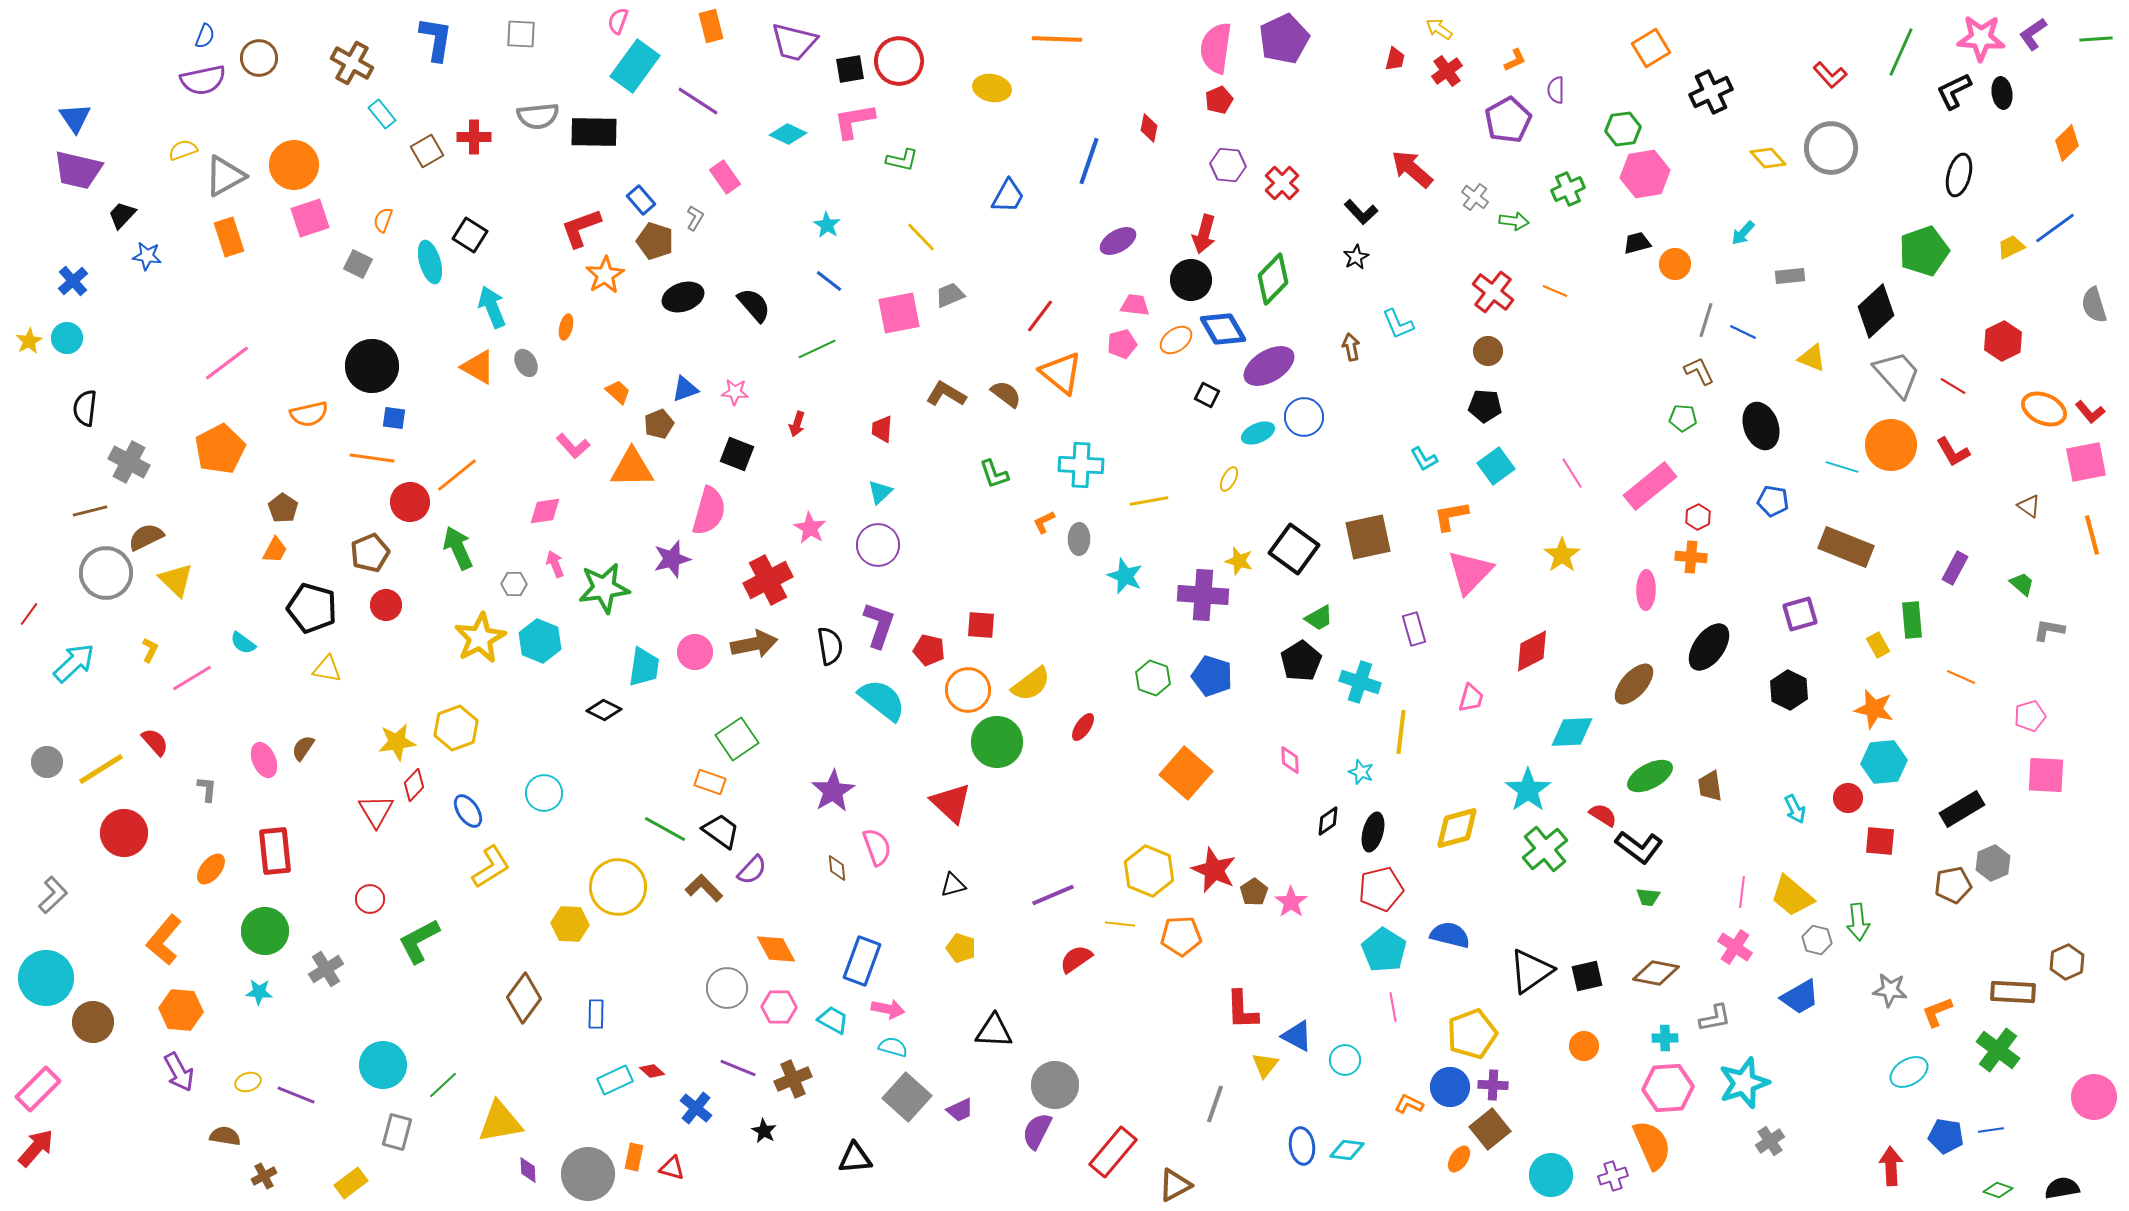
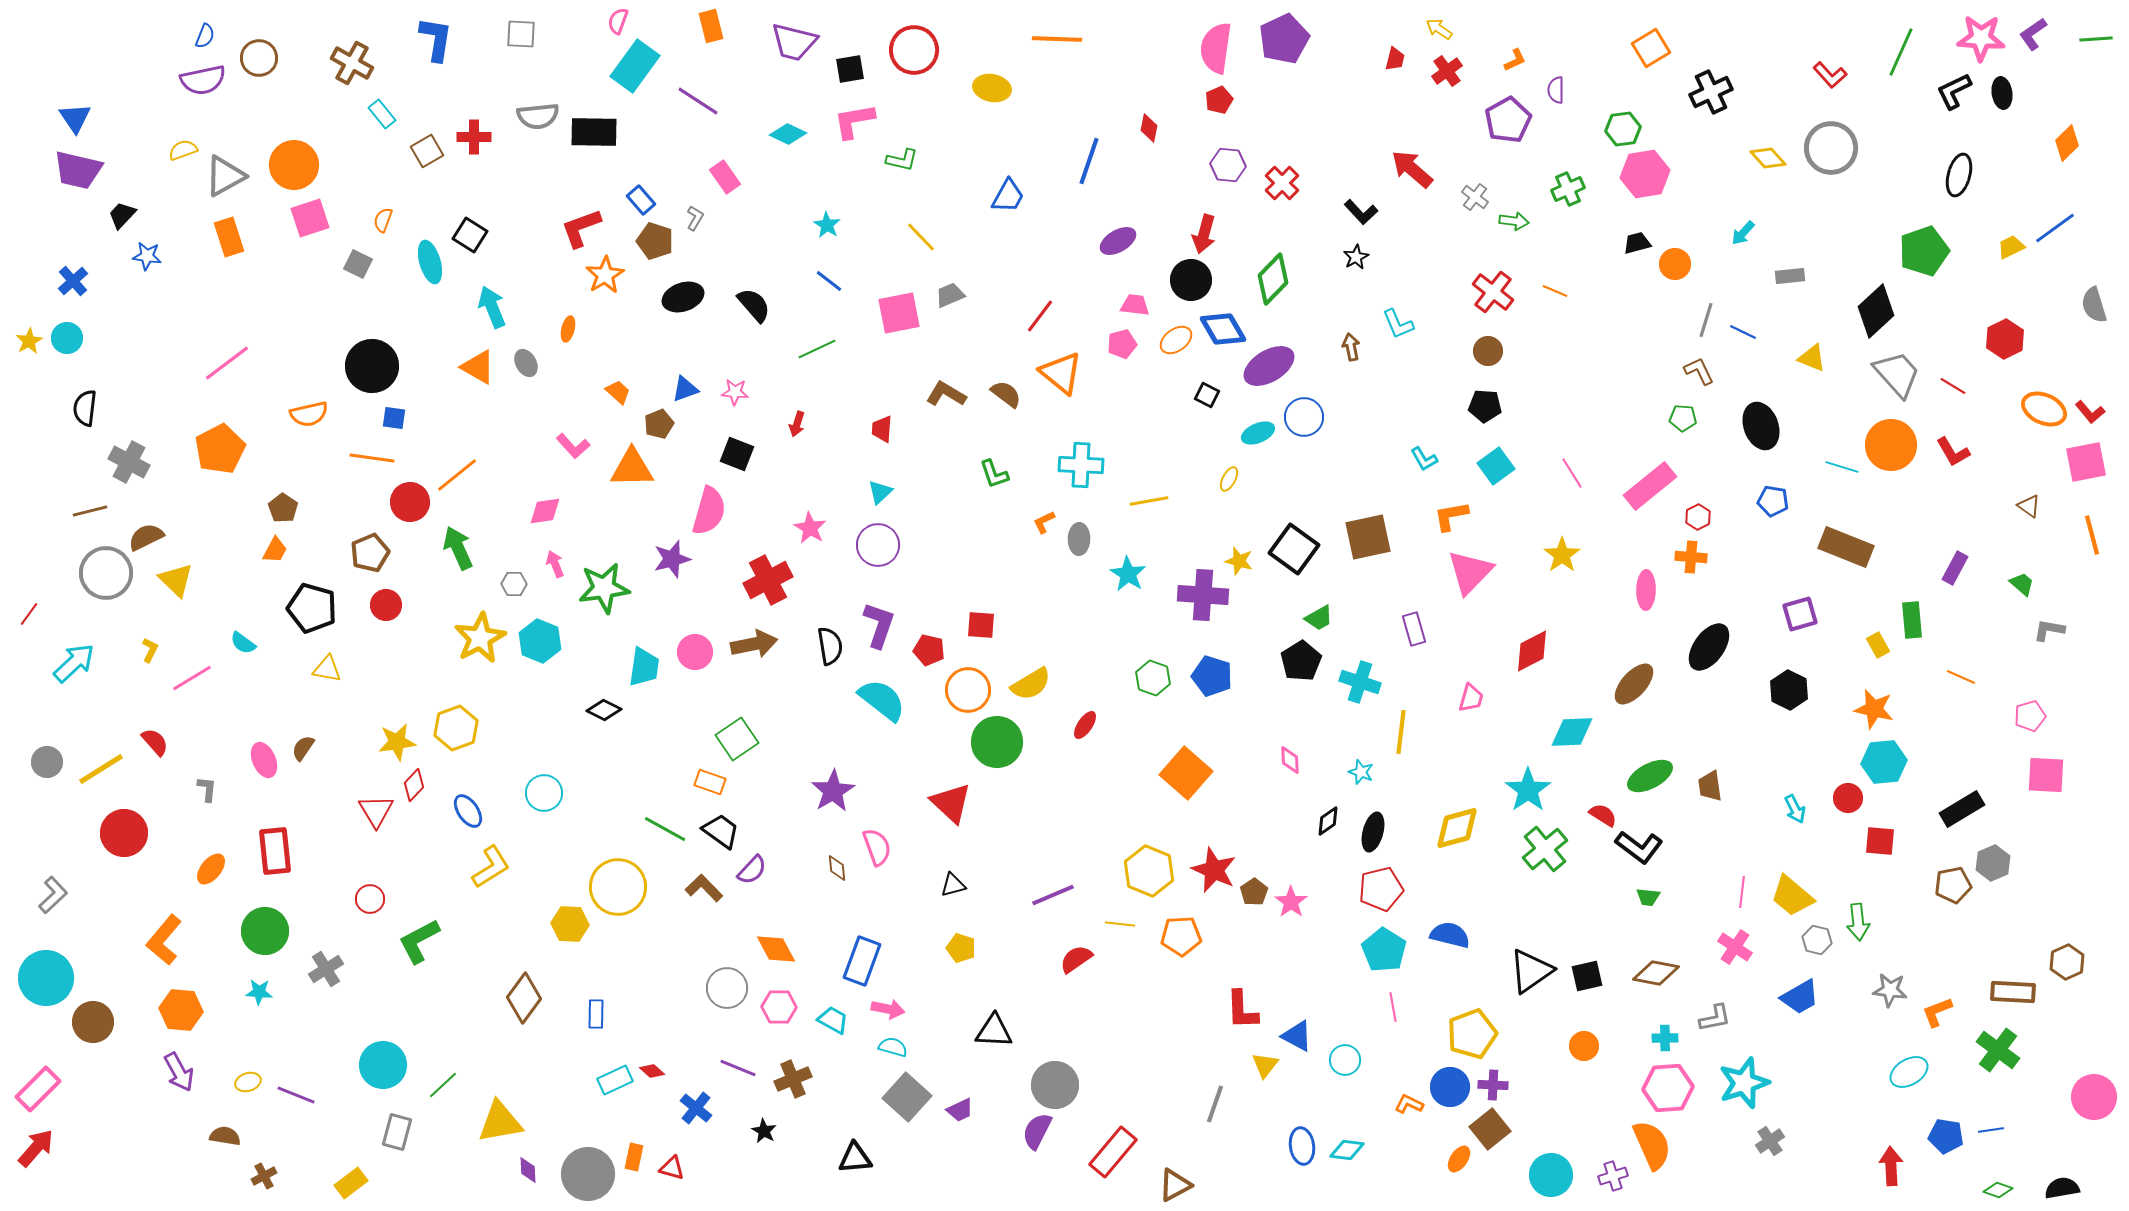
red circle at (899, 61): moved 15 px right, 11 px up
orange ellipse at (566, 327): moved 2 px right, 2 px down
red hexagon at (2003, 341): moved 2 px right, 2 px up
cyan star at (1125, 576): moved 3 px right, 2 px up; rotated 9 degrees clockwise
yellow semicircle at (1031, 684): rotated 6 degrees clockwise
red ellipse at (1083, 727): moved 2 px right, 2 px up
